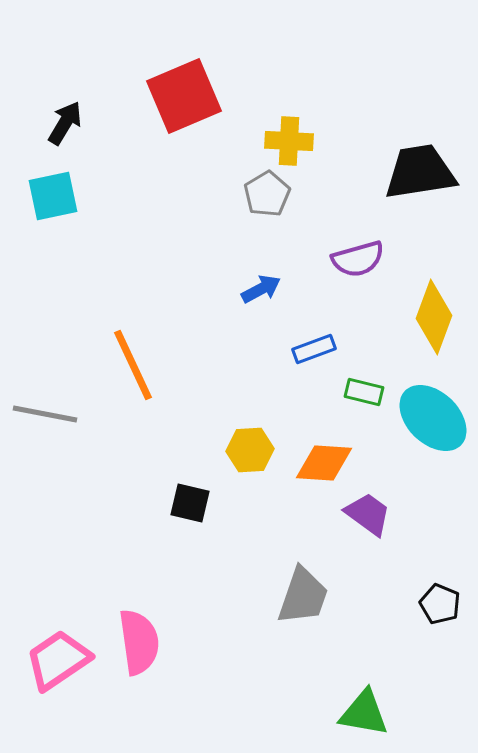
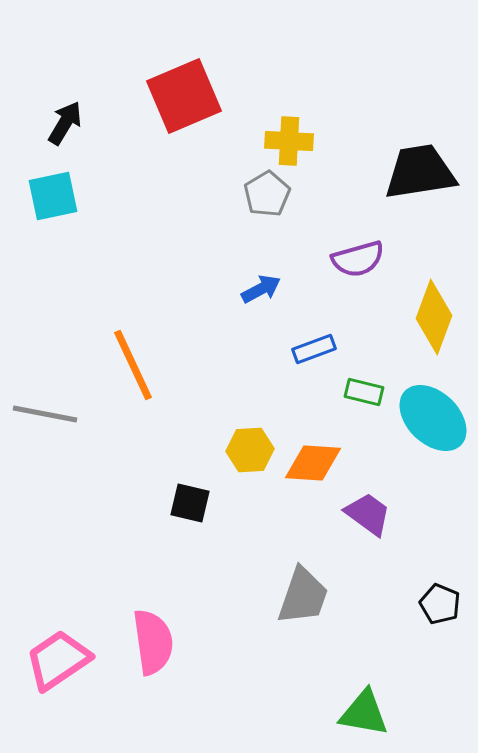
orange diamond: moved 11 px left
pink semicircle: moved 14 px right
